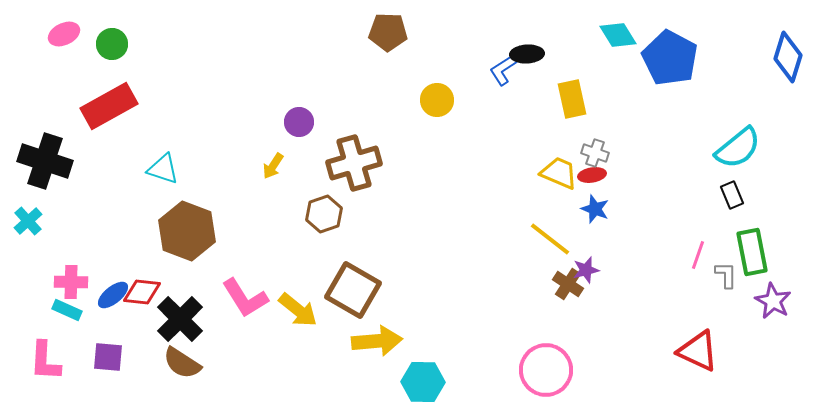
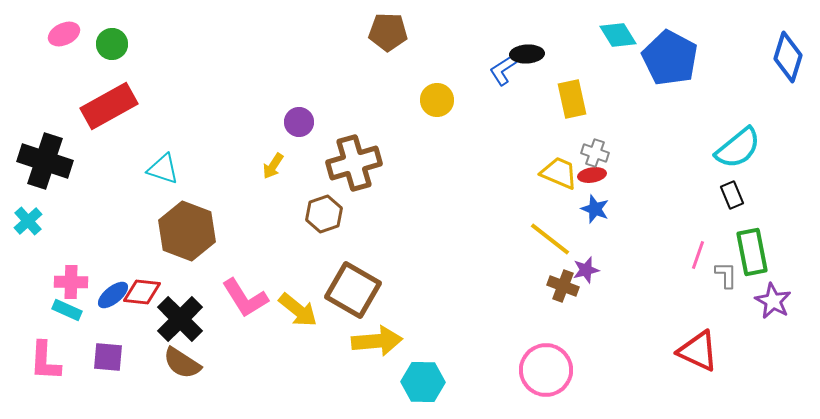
brown cross at (568, 284): moved 5 px left, 2 px down; rotated 12 degrees counterclockwise
